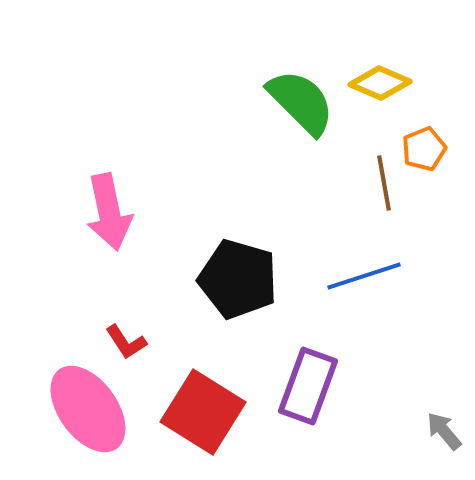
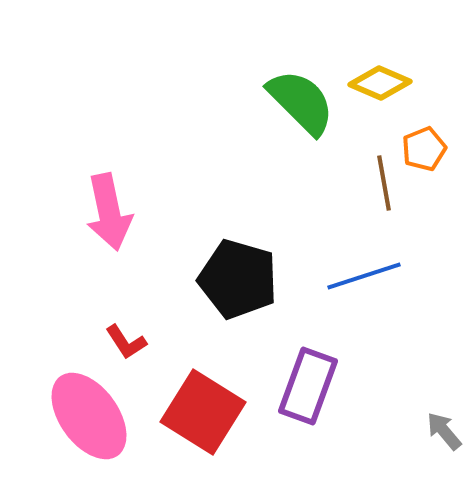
pink ellipse: moved 1 px right, 7 px down
